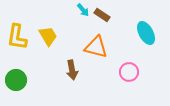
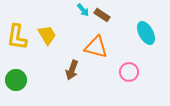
yellow trapezoid: moved 1 px left, 1 px up
brown arrow: rotated 30 degrees clockwise
